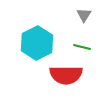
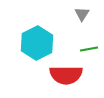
gray triangle: moved 2 px left, 1 px up
green line: moved 7 px right, 2 px down; rotated 24 degrees counterclockwise
